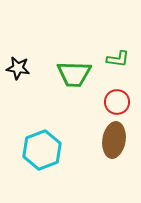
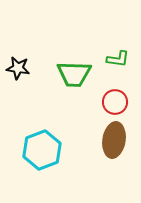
red circle: moved 2 px left
